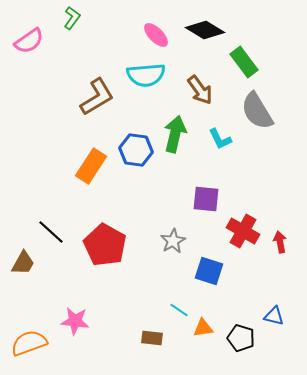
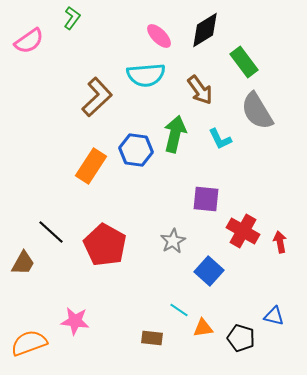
black diamond: rotated 63 degrees counterclockwise
pink ellipse: moved 3 px right, 1 px down
brown L-shape: rotated 12 degrees counterclockwise
blue square: rotated 24 degrees clockwise
